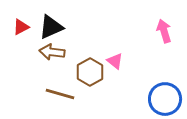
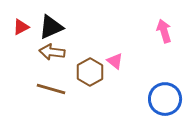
brown line: moved 9 px left, 5 px up
